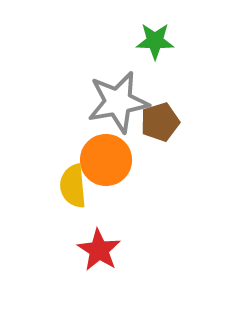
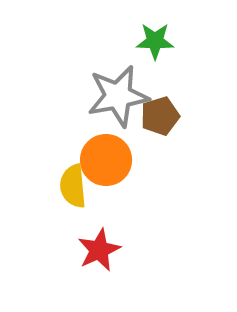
gray star: moved 6 px up
brown pentagon: moved 6 px up
red star: rotated 15 degrees clockwise
